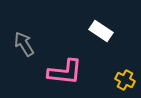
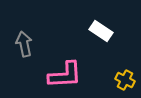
gray arrow: rotated 20 degrees clockwise
pink L-shape: moved 3 px down; rotated 9 degrees counterclockwise
